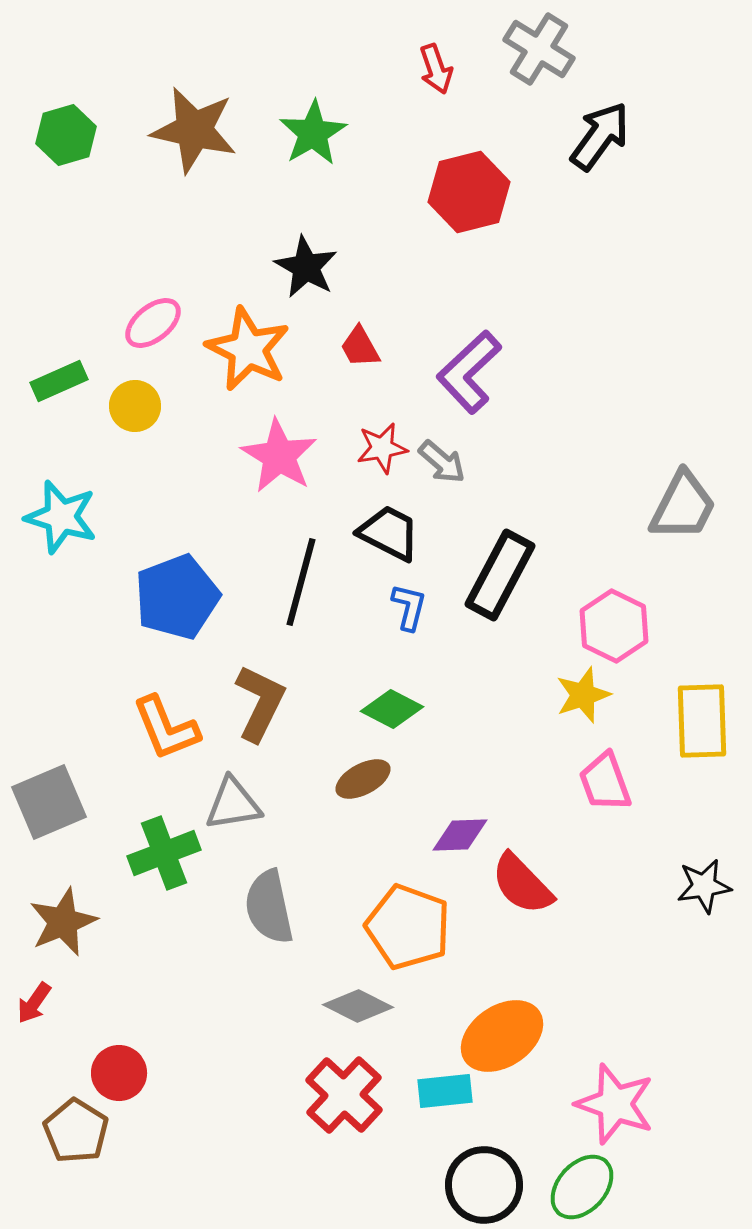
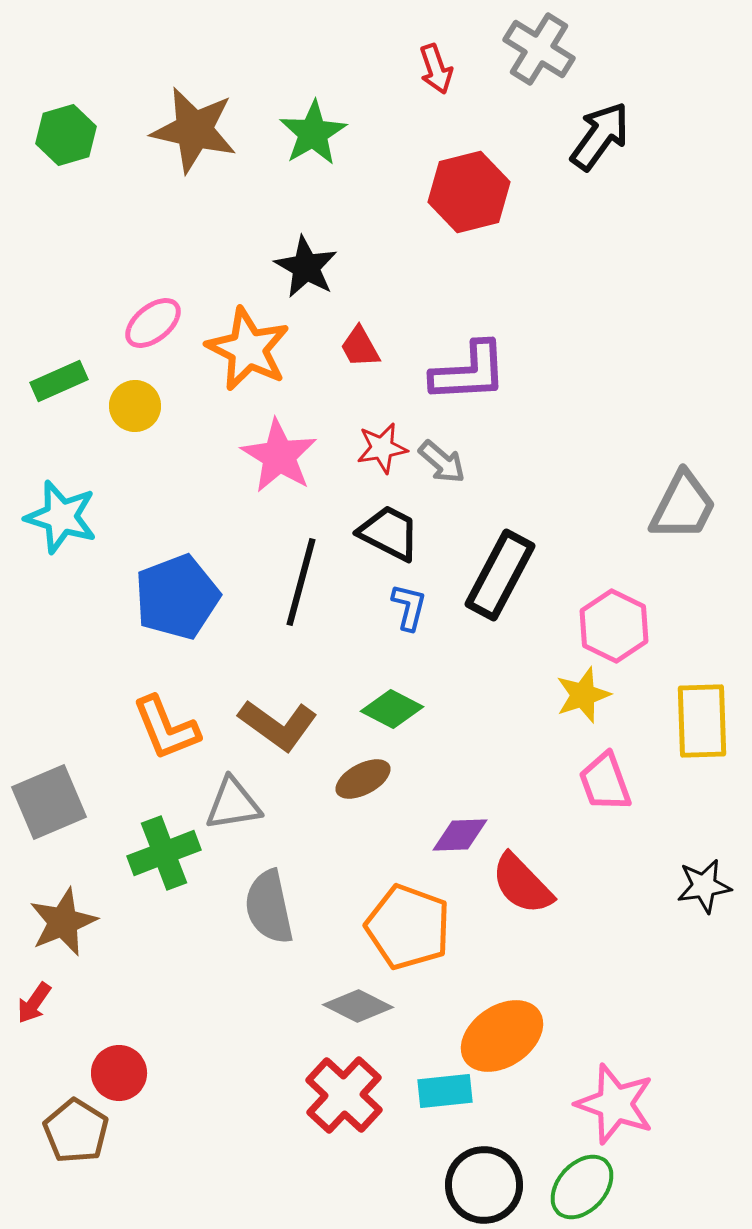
purple L-shape at (469, 372): rotated 140 degrees counterclockwise
brown L-shape at (260, 703): moved 18 px right, 22 px down; rotated 100 degrees clockwise
